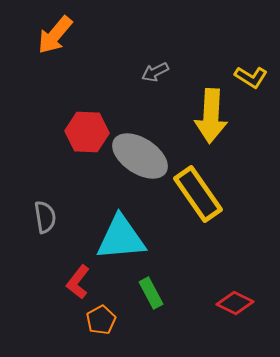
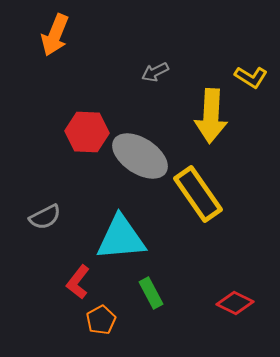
orange arrow: rotated 18 degrees counterclockwise
gray semicircle: rotated 72 degrees clockwise
